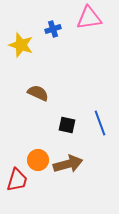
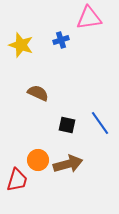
blue cross: moved 8 px right, 11 px down
blue line: rotated 15 degrees counterclockwise
